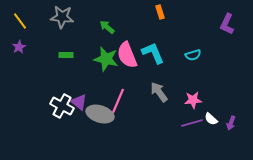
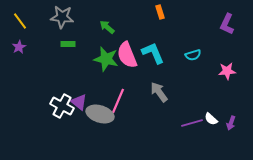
green rectangle: moved 2 px right, 11 px up
pink star: moved 34 px right, 29 px up
